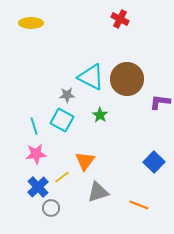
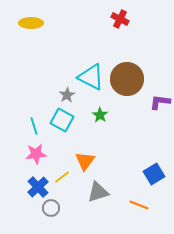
gray star: rotated 28 degrees counterclockwise
blue square: moved 12 px down; rotated 15 degrees clockwise
